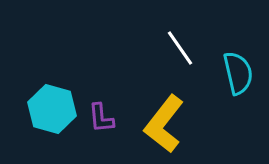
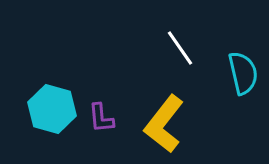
cyan semicircle: moved 5 px right
